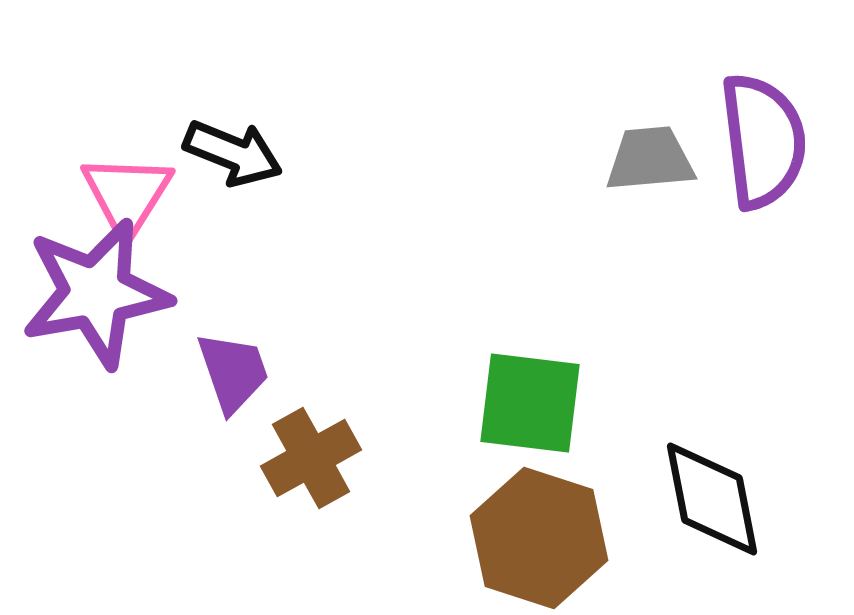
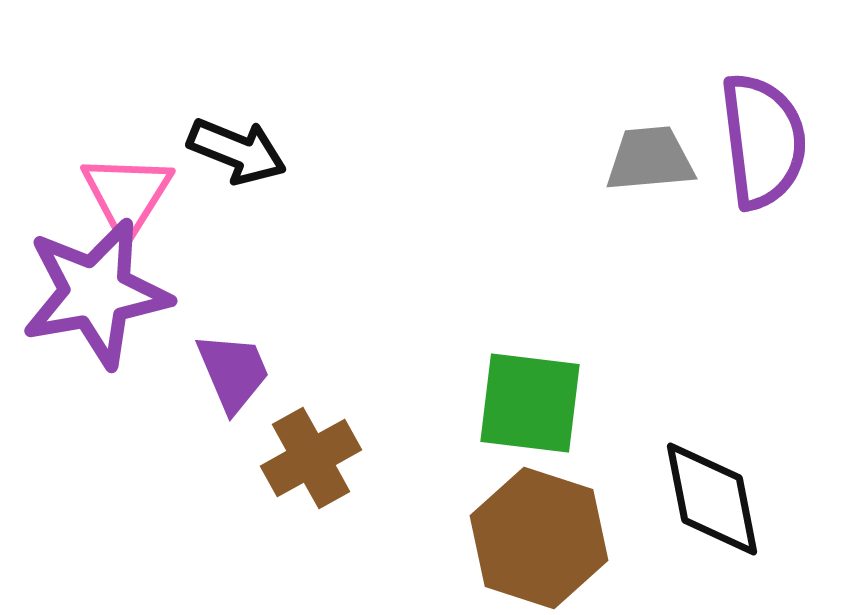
black arrow: moved 4 px right, 2 px up
purple trapezoid: rotated 4 degrees counterclockwise
